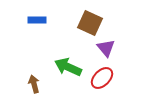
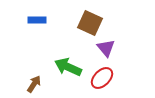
brown arrow: rotated 48 degrees clockwise
